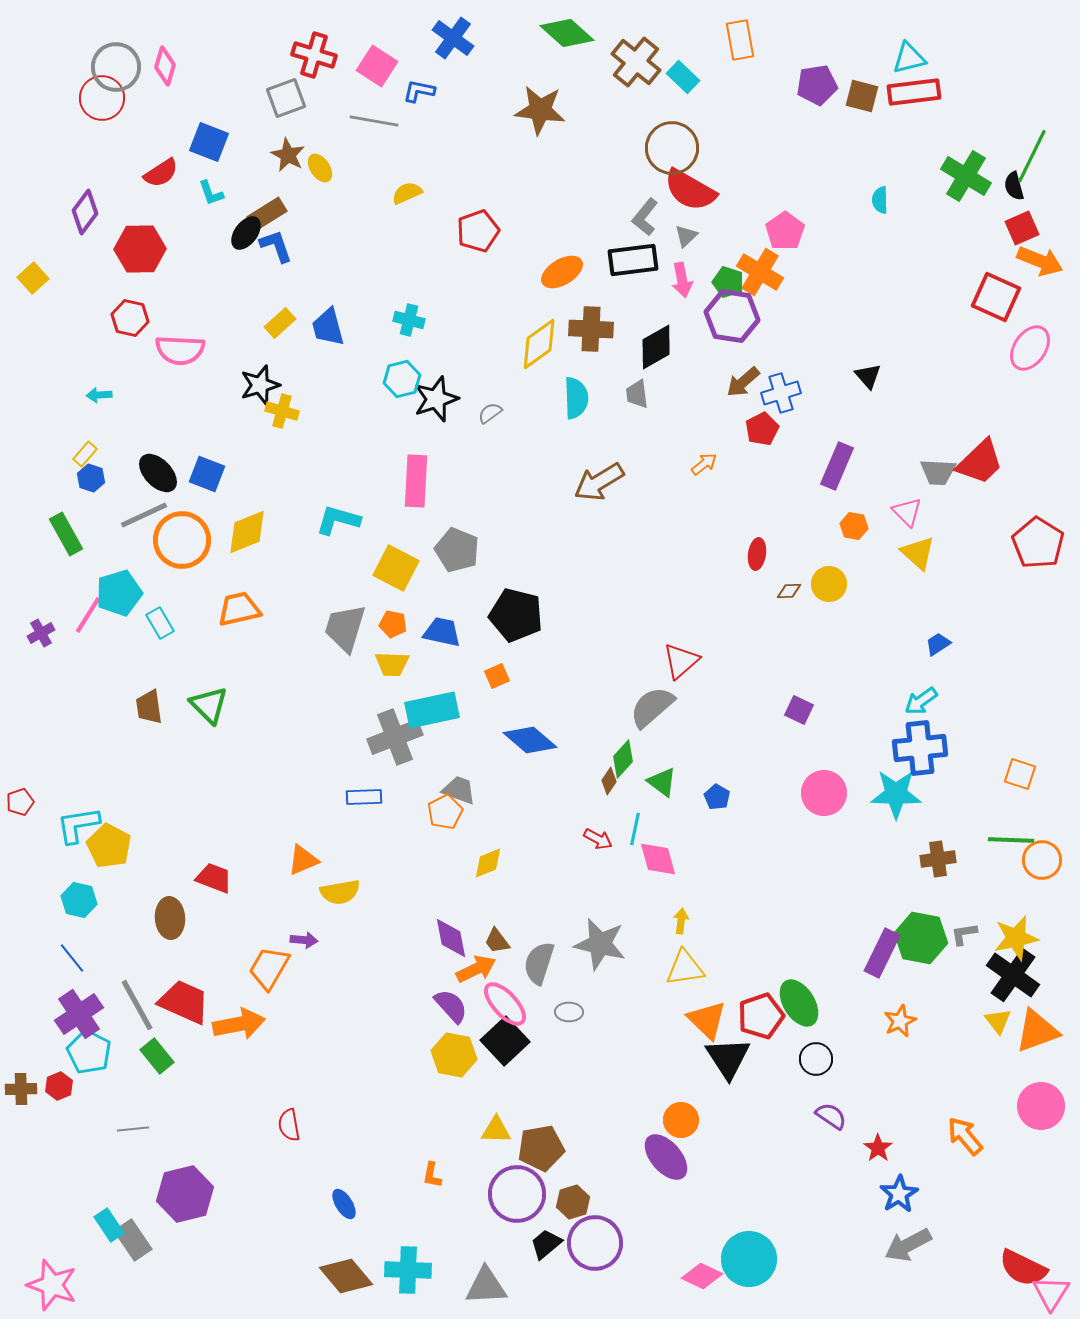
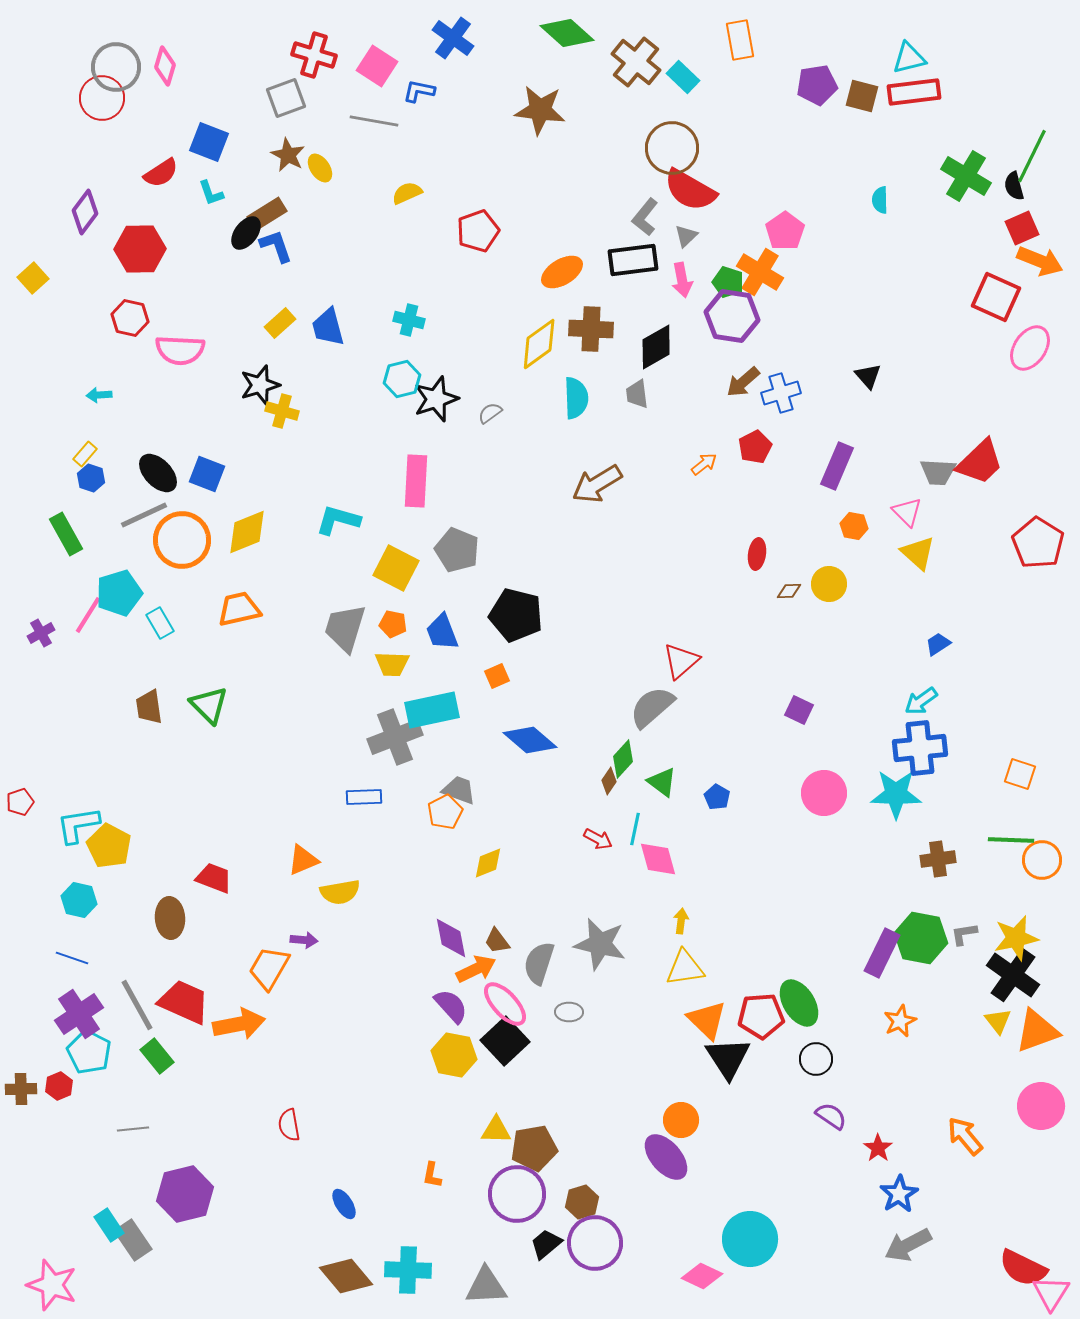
red pentagon at (762, 429): moved 7 px left, 18 px down
brown arrow at (599, 482): moved 2 px left, 2 px down
blue trapezoid at (442, 632): rotated 123 degrees counterclockwise
blue line at (72, 958): rotated 32 degrees counterclockwise
red pentagon at (761, 1016): rotated 15 degrees clockwise
brown pentagon at (541, 1148): moved 7 px left
brown hexagon at (573, 1202): moved 9 px right
cyan circle at (749, 1259): moved 1 px right, 20 px up
